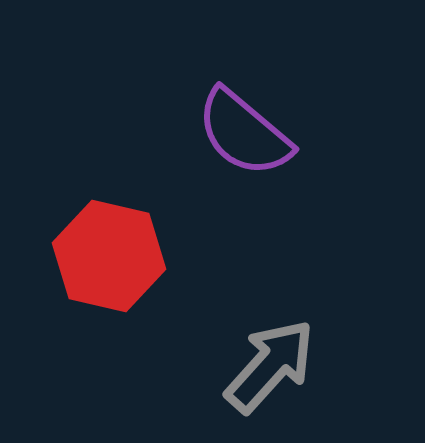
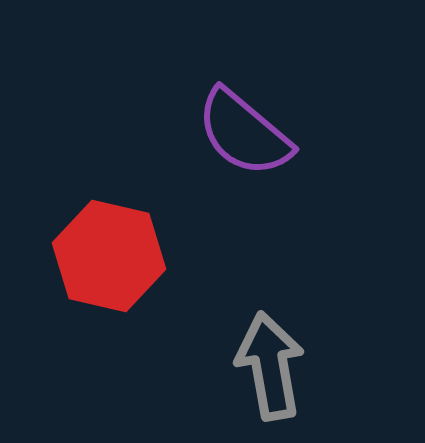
gray arrow: rotated 52 degrees counterclockwise
